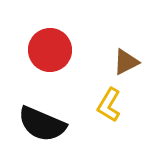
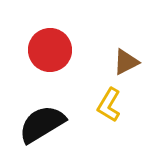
black semicircle: rotated 126 degrees clockwise
